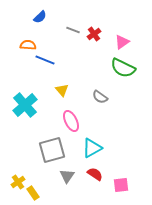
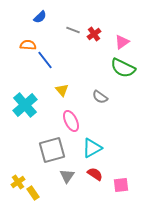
blue line: rotated 30 degrees clockwise
